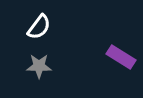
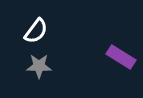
white semicircle: moved 3 px left, 4 px down
